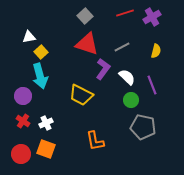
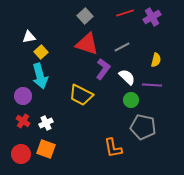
yellow semicircle: moved 9 px down
purple line: rotated 66 degrees counterclockwise
orange L-shape: moved 18 px right, 7 px down
